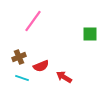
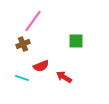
green square: moved 14 px left, 7 px down
brown cross: moved 4 px right, 13 px up
